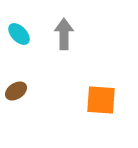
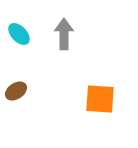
orange square: moved 1 px left, 1 px up
